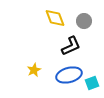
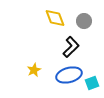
black L-shape: moved 1 px down; rotated 20 degrees counterclockwise
